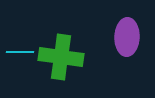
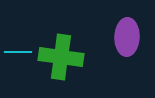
cyan line: moved 2 px left
